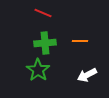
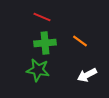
red line: moved 1 px left, 4 px down
orange line: rotated 35 degrees clockwise
green star: rotated 25 degrees counterclockwise
